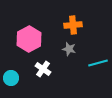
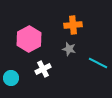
cyan line: rotated 42 degrees clockwise
white cross: rotated 28 degrees clockwise
